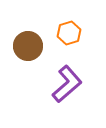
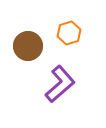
purple L-shape: moved 7 px left
